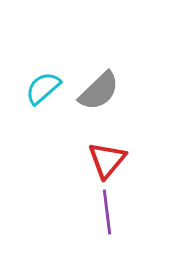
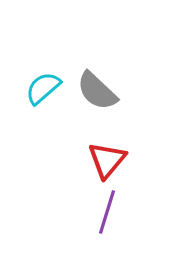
gray semicircle: moved 2 px left; rotated 87 degrees clockwise
purple line: rotated 24 degrees clockwise
